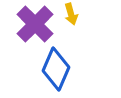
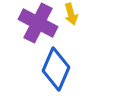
purple cross: moved 3 px right, 1 px up; rotated 18 degrees counterclockwise
